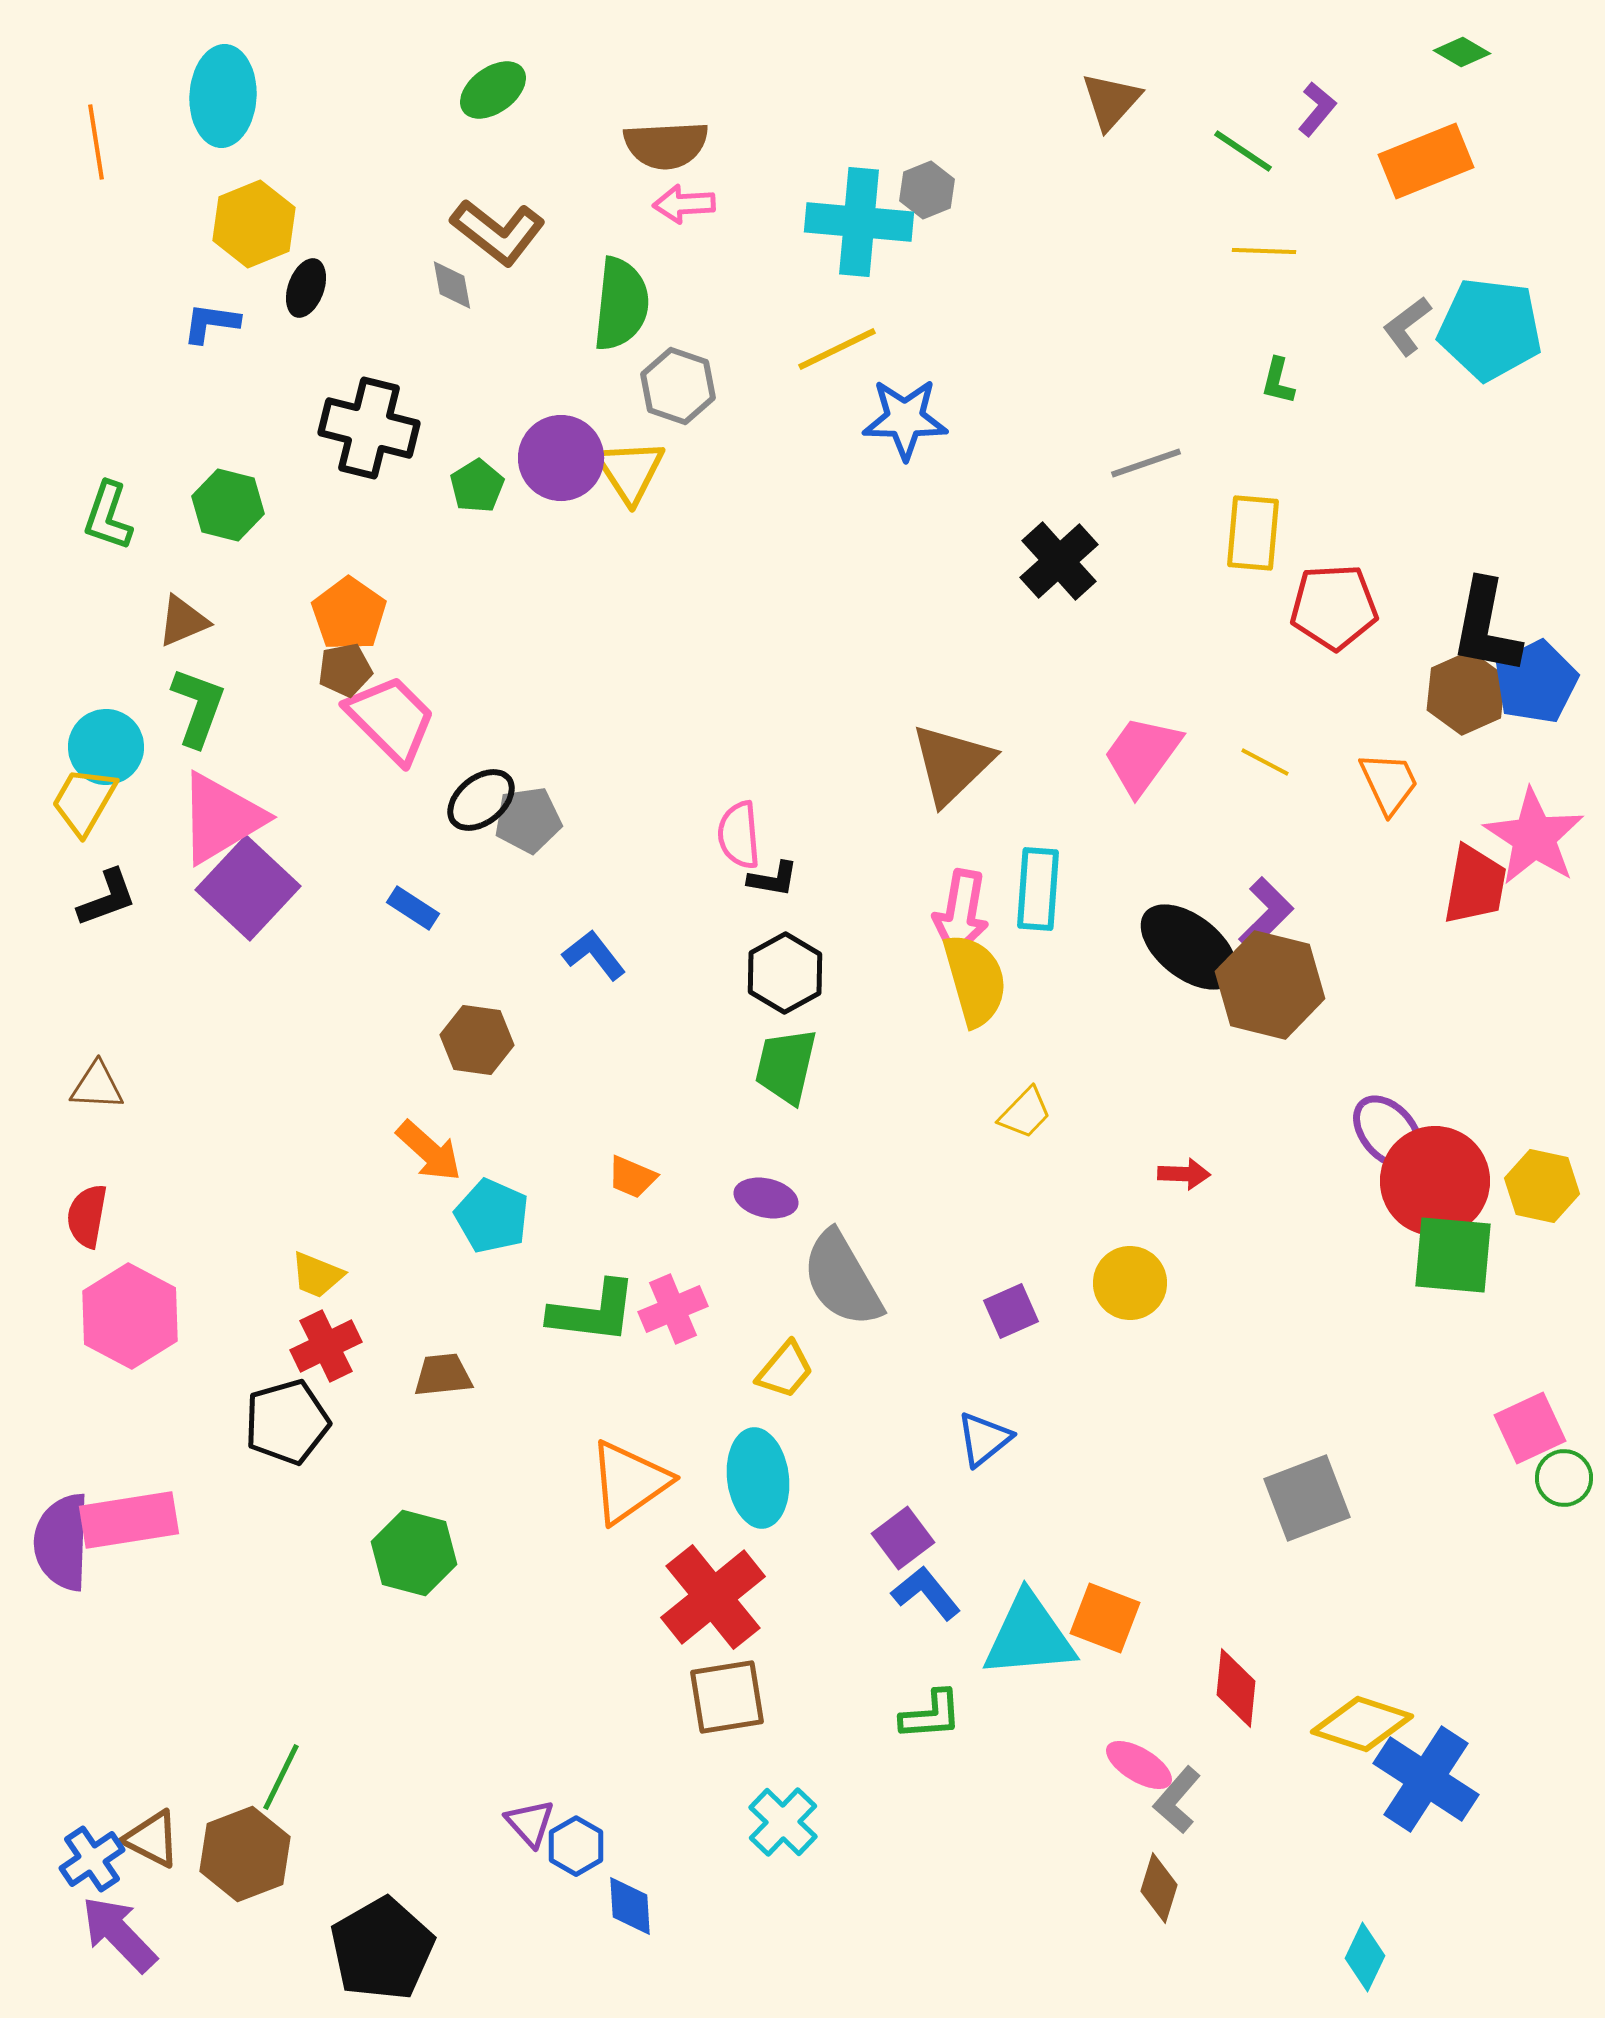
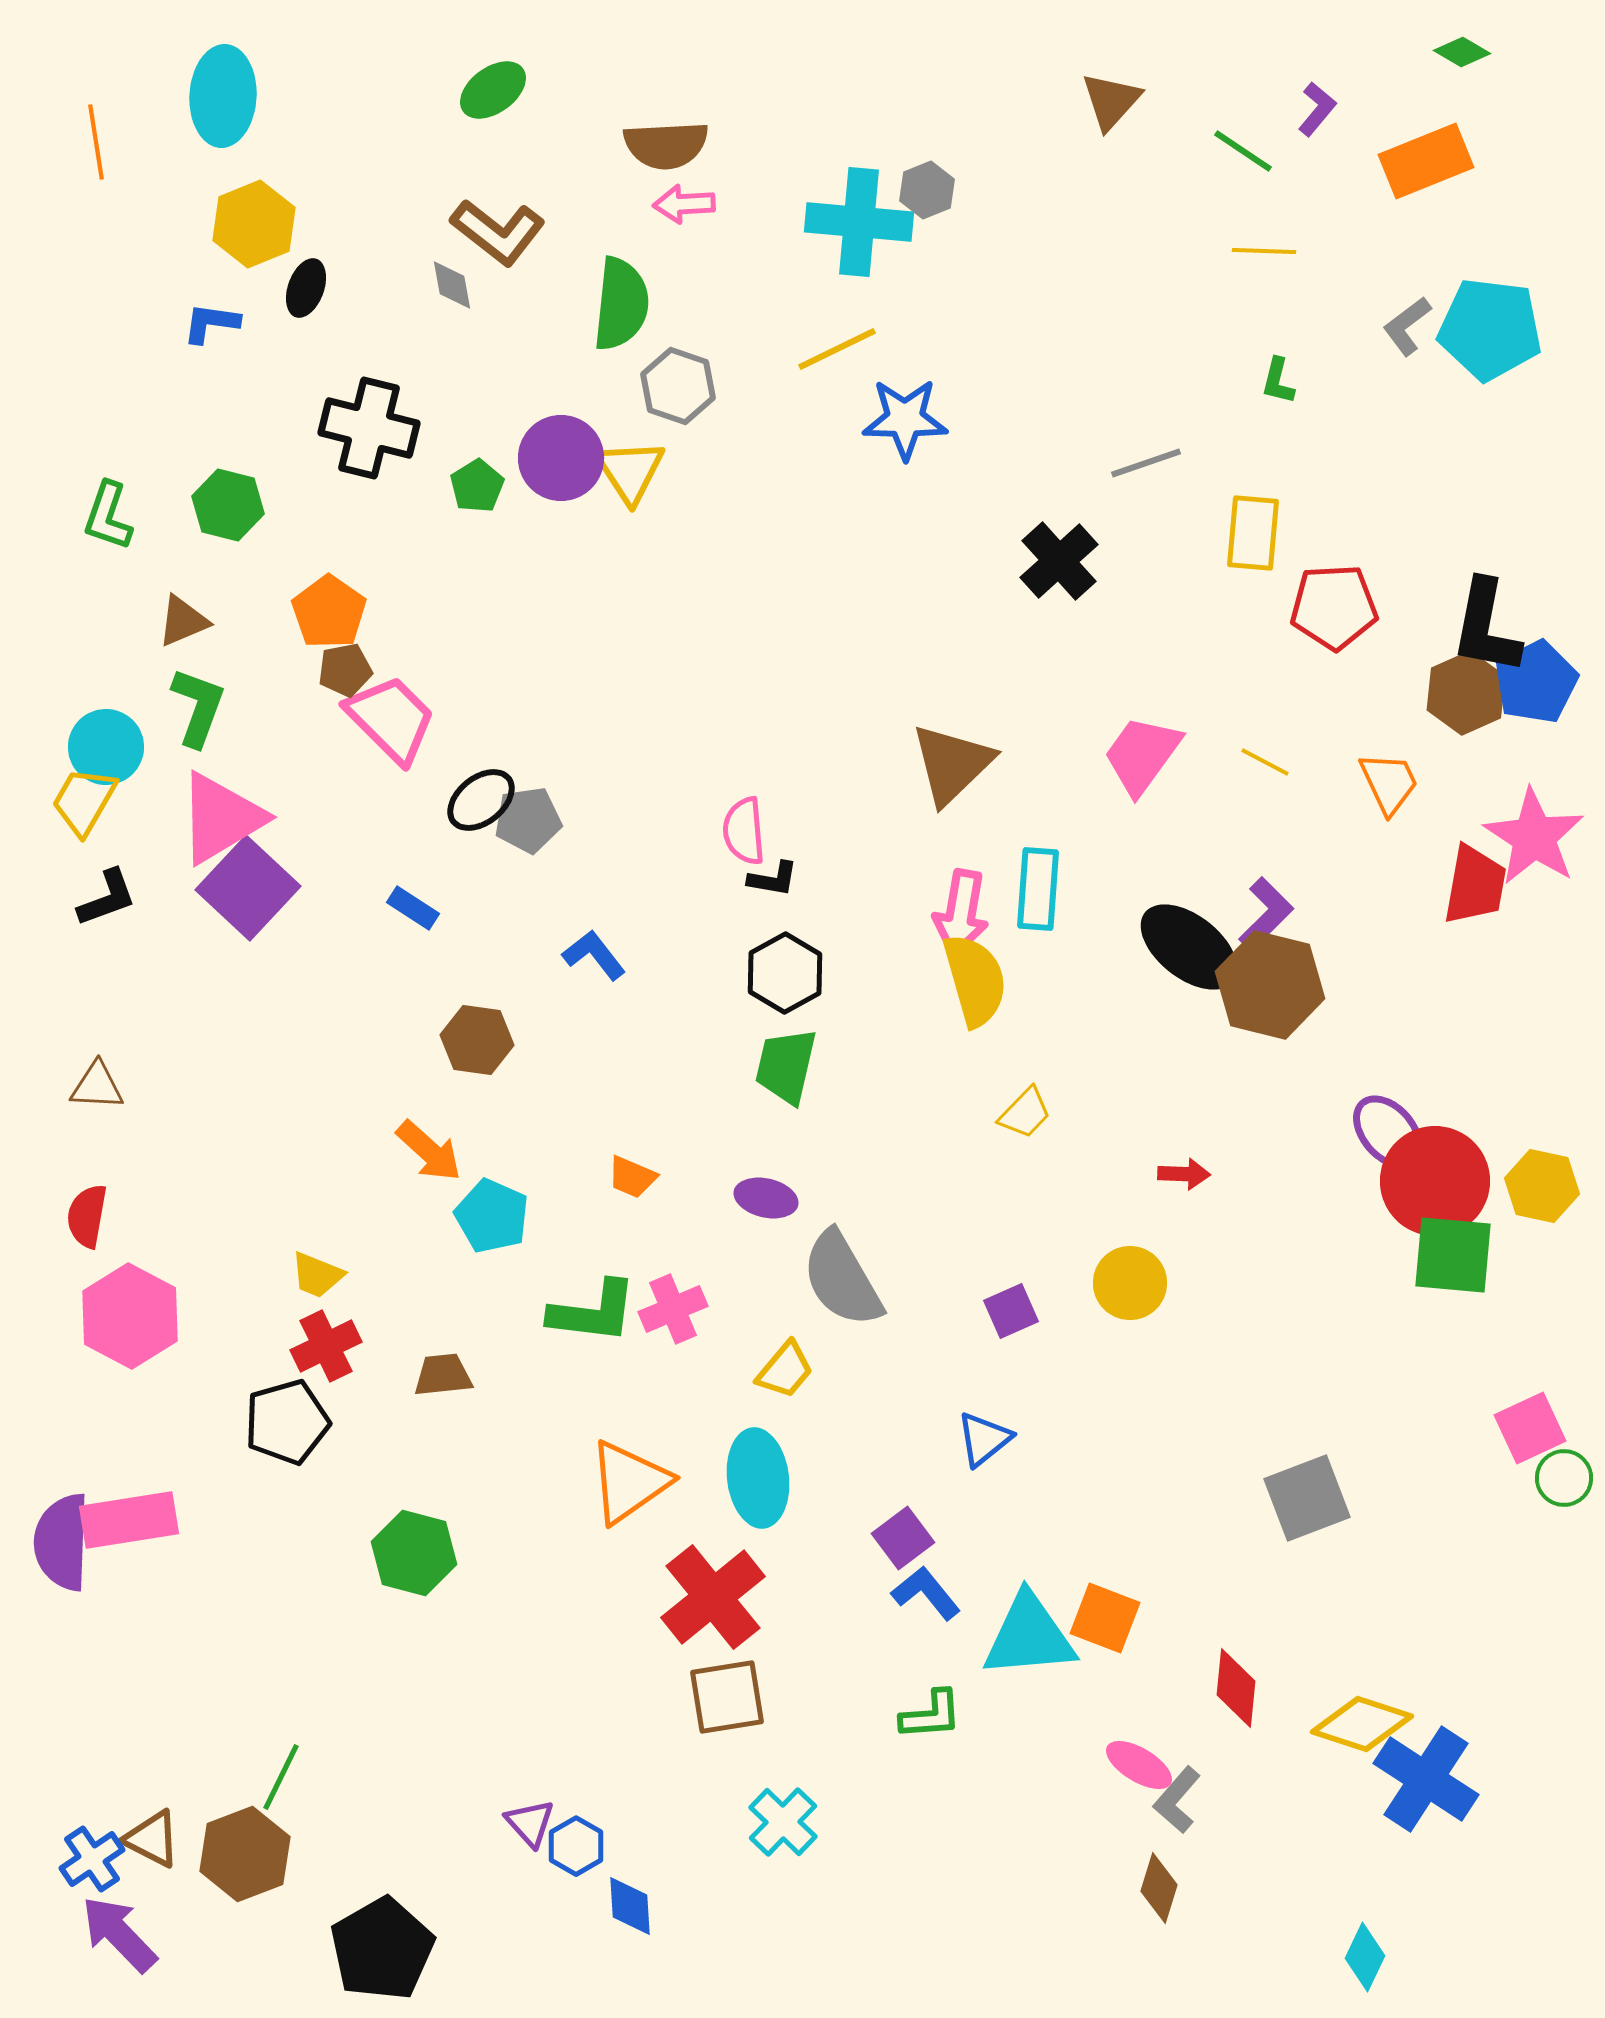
orange pentagon at (349, 614): moved 20 px left, 2 px up
pink semicircle at (739, 835): moved 5 px right, 4 px up
